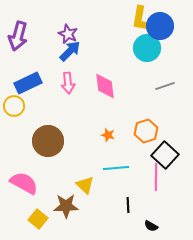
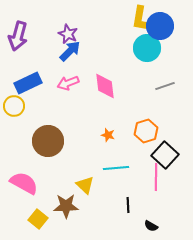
pink arrow: rotated 75 degrees clockwise
